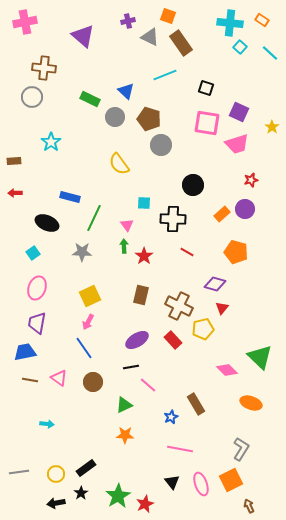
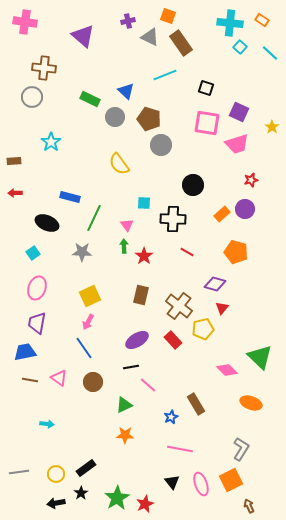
pink cross at (25, 22): rotated 20 degrees clockwise
brown cross at (179, 306): rotated 12 degrees clockwise
green star at (118, 496): moved 1 px left, 2 px down
